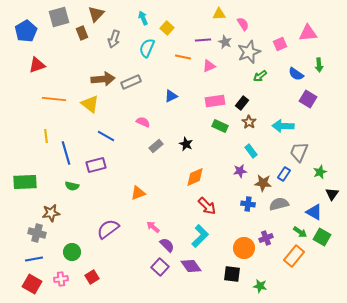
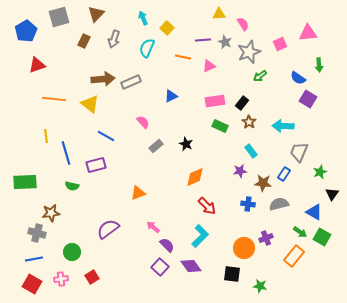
brown rectangle at (82, 33): moved 2 px right, 8 px down; rotated 48 degrees clockwise
blue semicircle at (296, 74): moved 2 px right, 4 px down
pink semicircle at (143, 122): rotated 24 degrees clockwise
